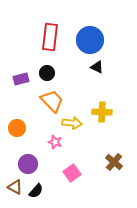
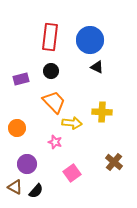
black circle: moved 4 px right, 2 px up
orange trapezoid: moved 2 px right, 1 px down
purple circle: moved 1 px left
